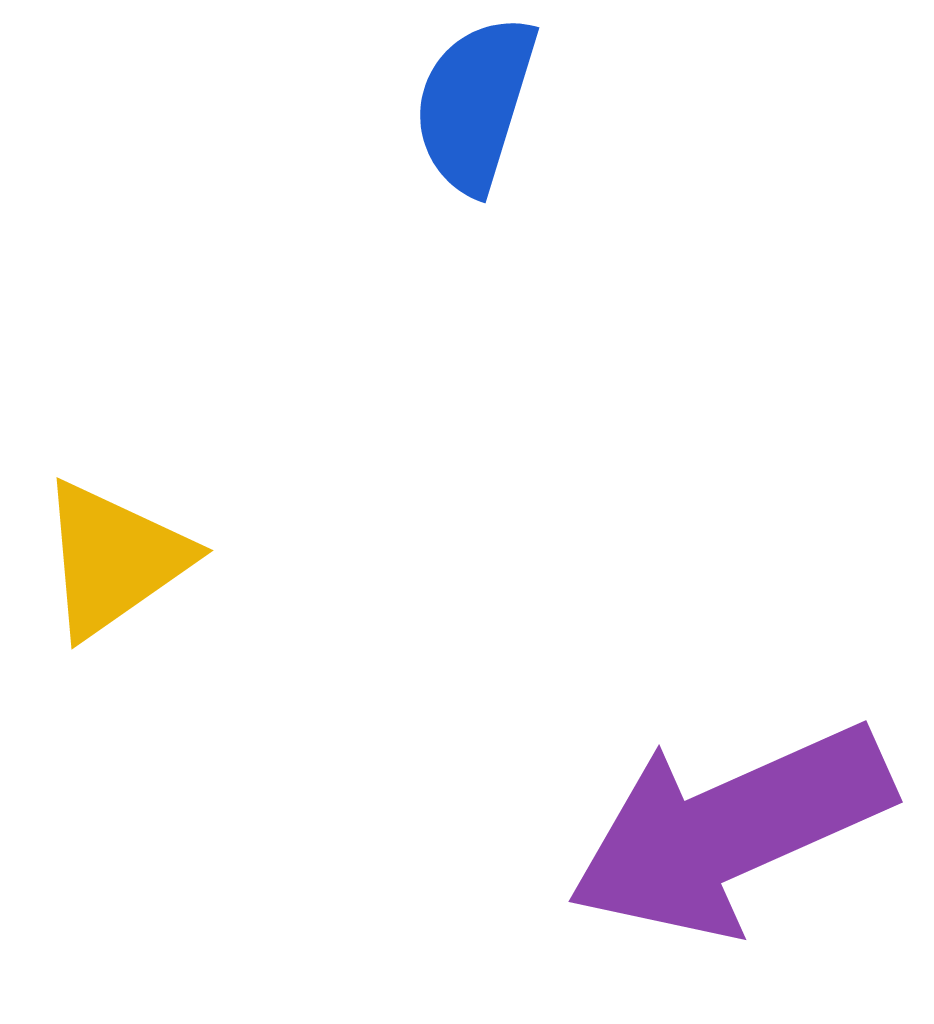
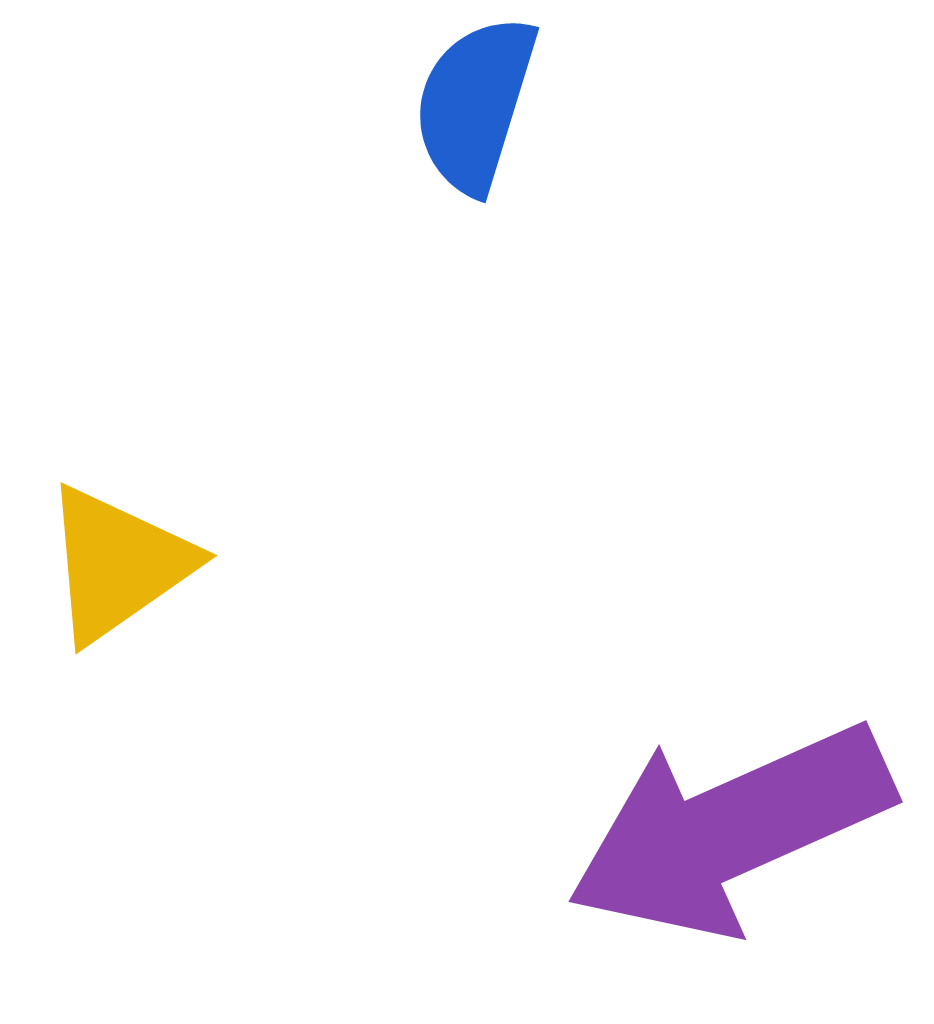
yellow triangle: moved 4 px right, 5 px down
